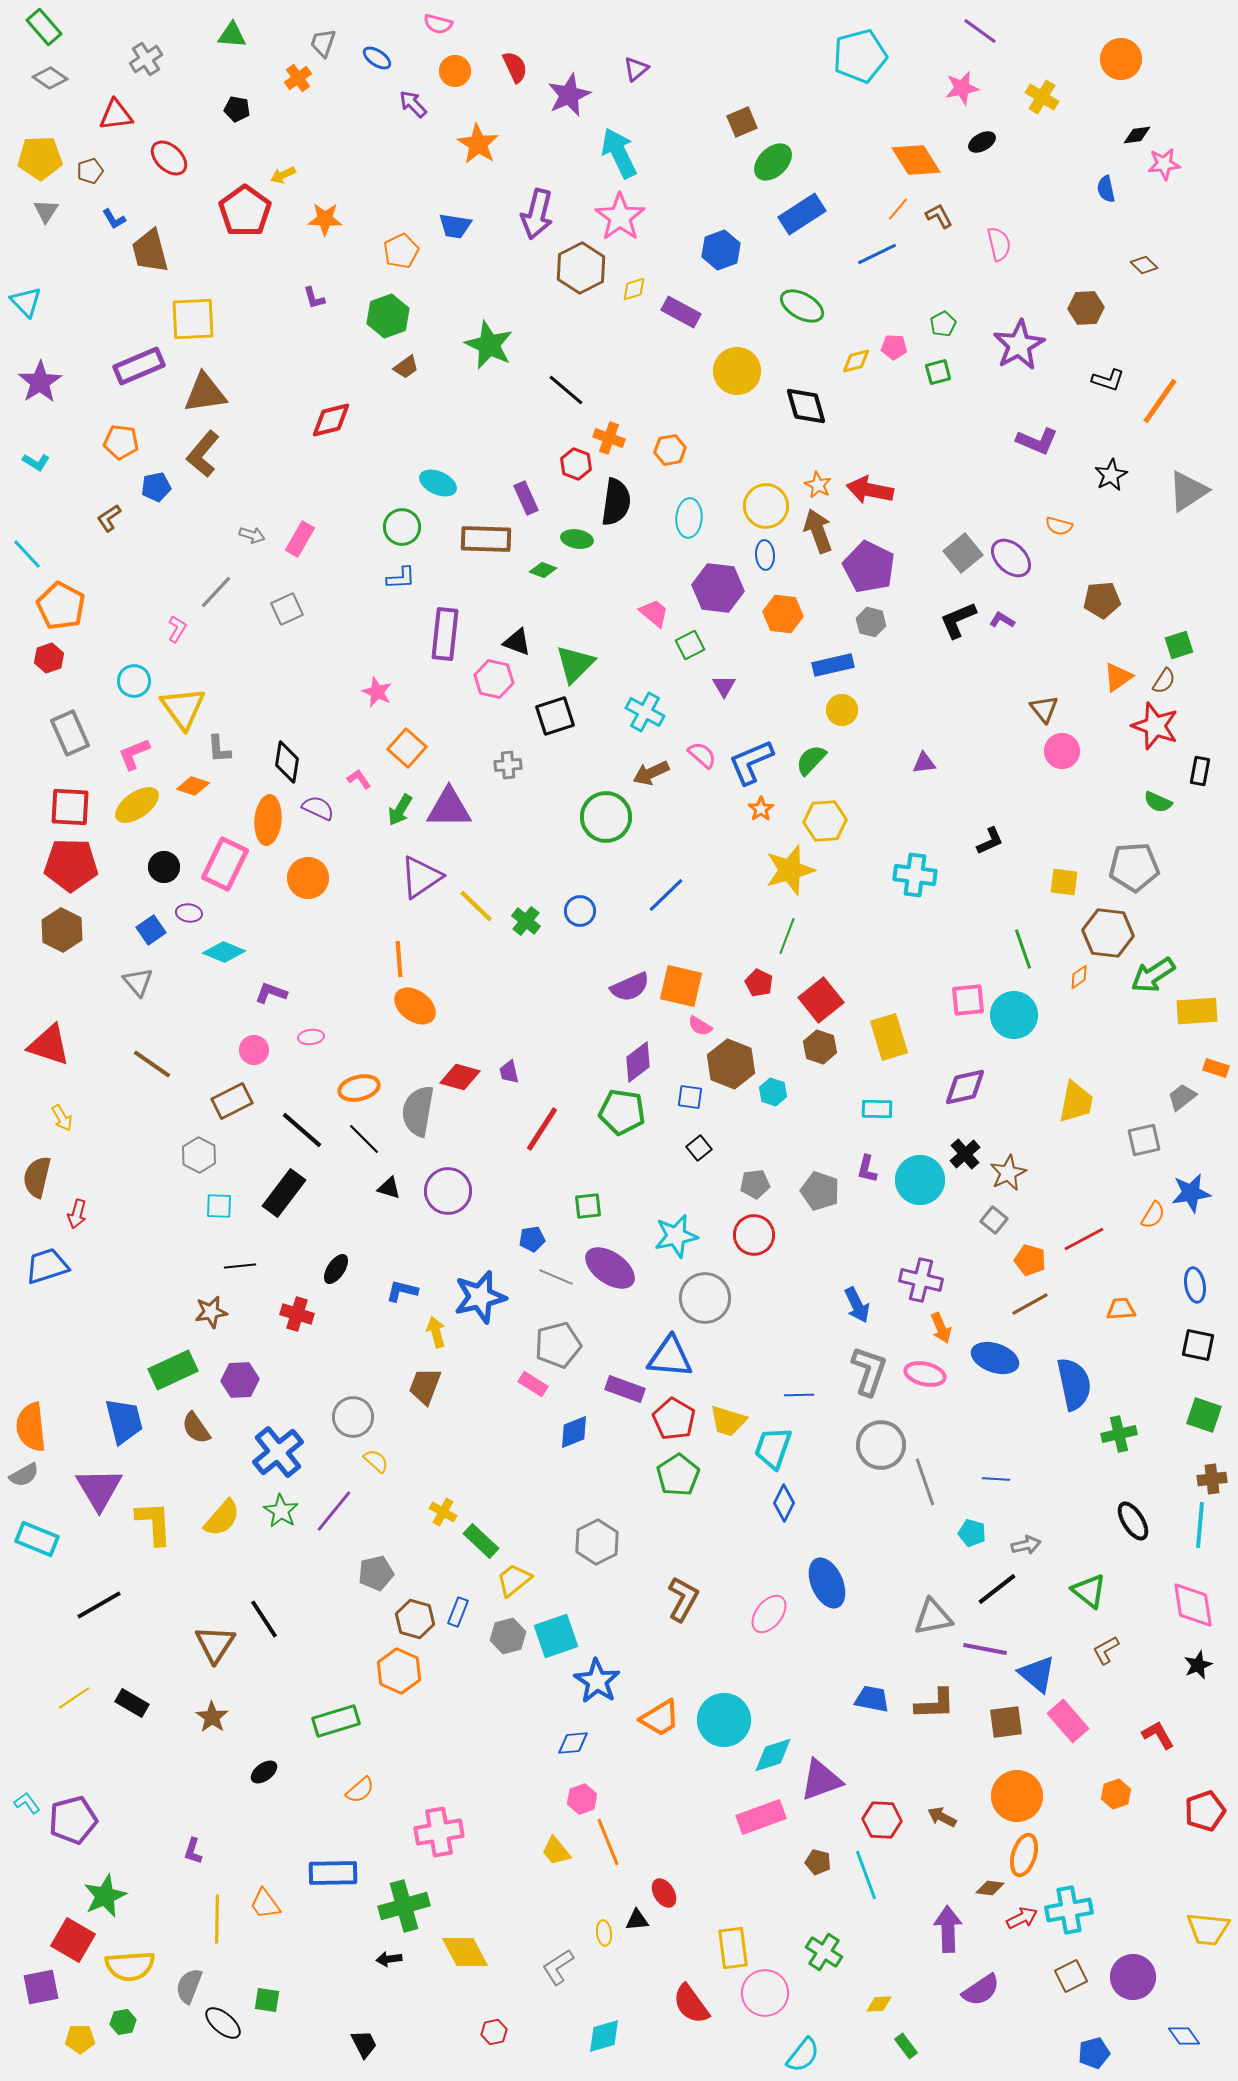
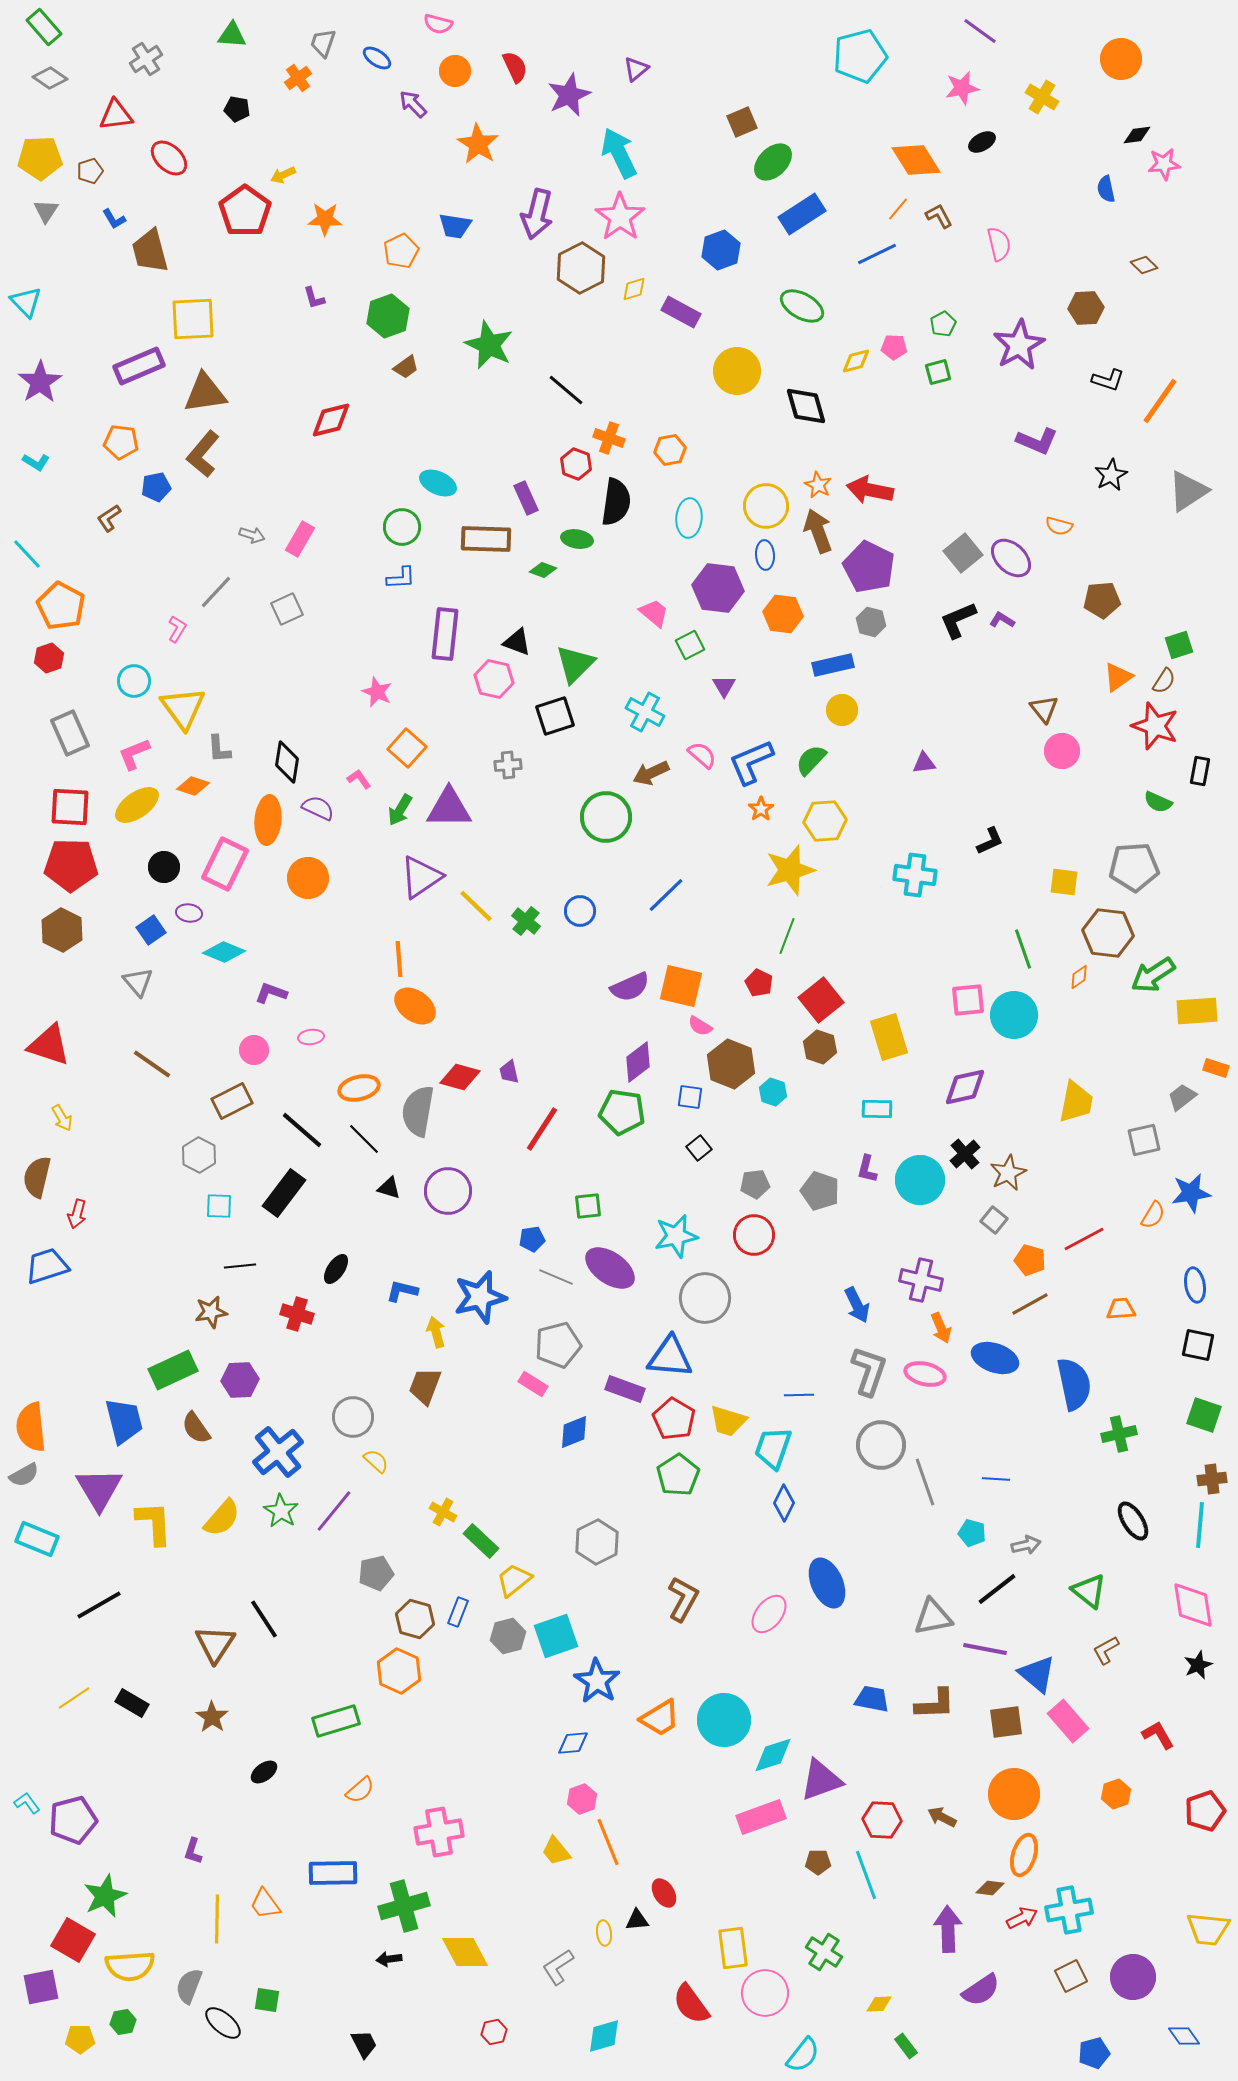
orange circle at (1017, 1796): moved 3 px left, 2 px up
brown pentagon at (818, 1862): rotated 15 degrees counterclockwise
